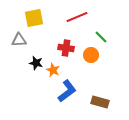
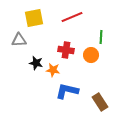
red line: moved 5 px left
green line: rotated 48 degrees clockwise
red cross: moved 2 px down
orange star: rotated 16 degrees counterclockwise
blue L-shape: rotated 130 degrees counterclockwise
brown rectangle: rotated 42 degrees clockwise
